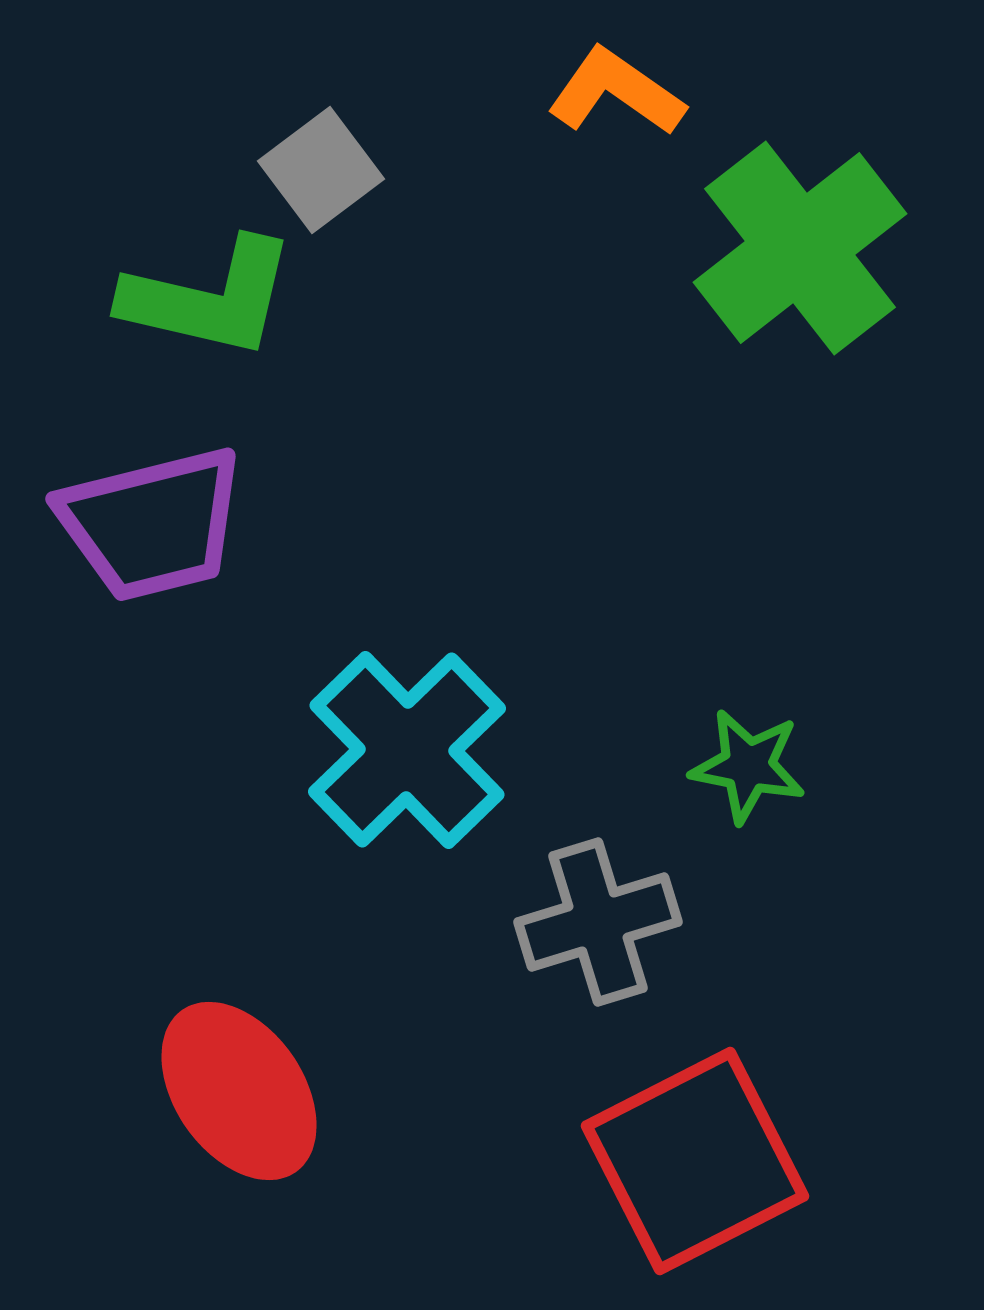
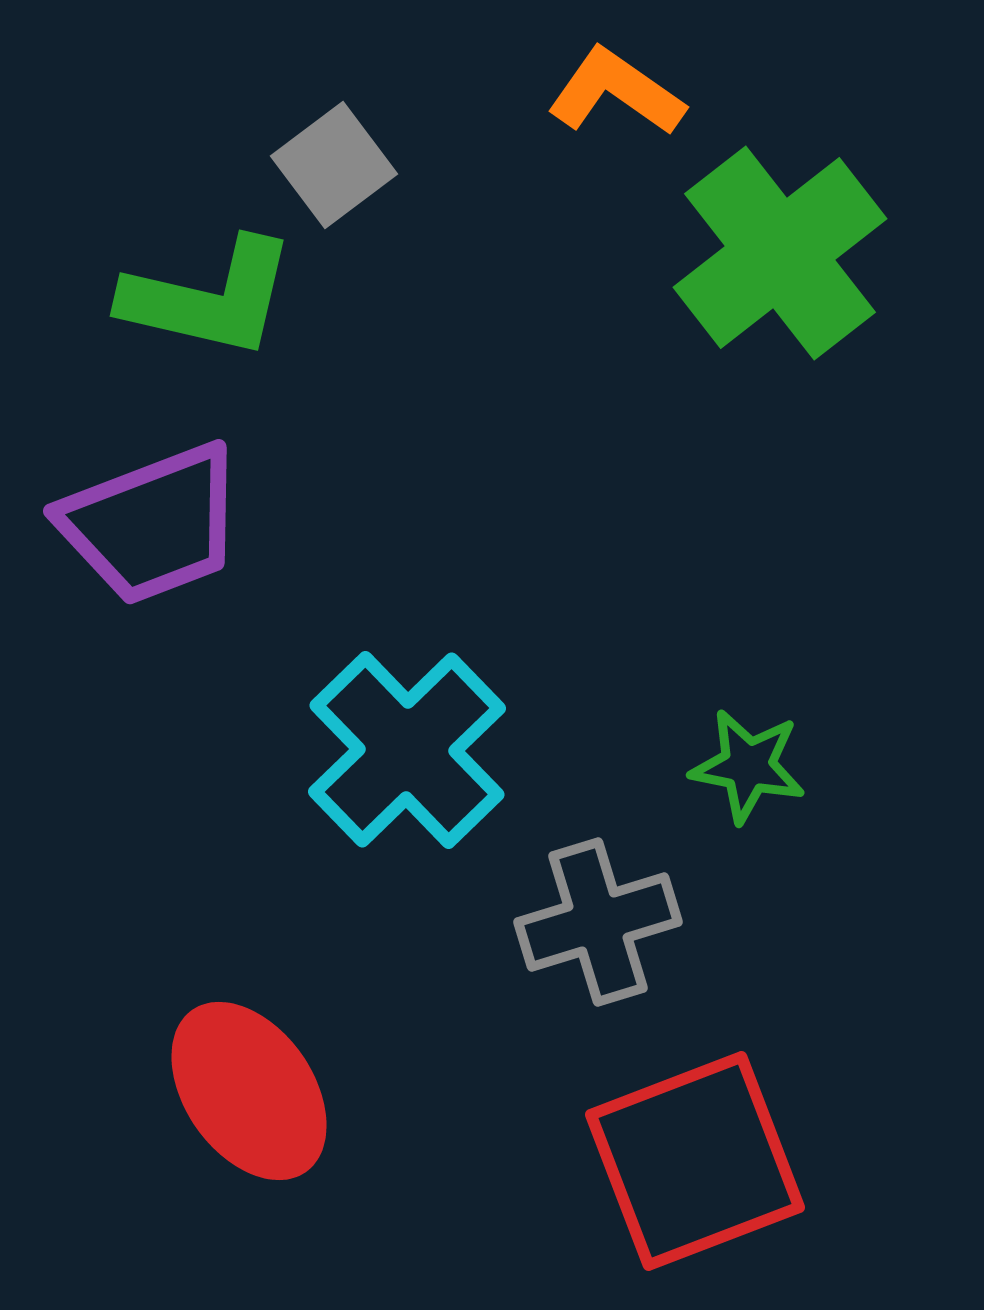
gray square: moved 13 px right, 5 px up
green cross: moved 20 px left, 5 px down
purple trapezoid: rotated 7 degrees counterclockwise
red ellipse: moved 10 px right
red square: rotated 6 degrees clockwise
